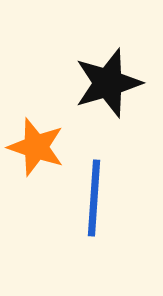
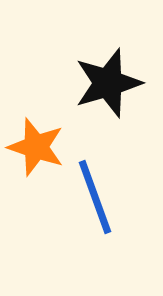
blue line: moved 1 px right, 1 px up; rotated 24 degrees counterclockwise
